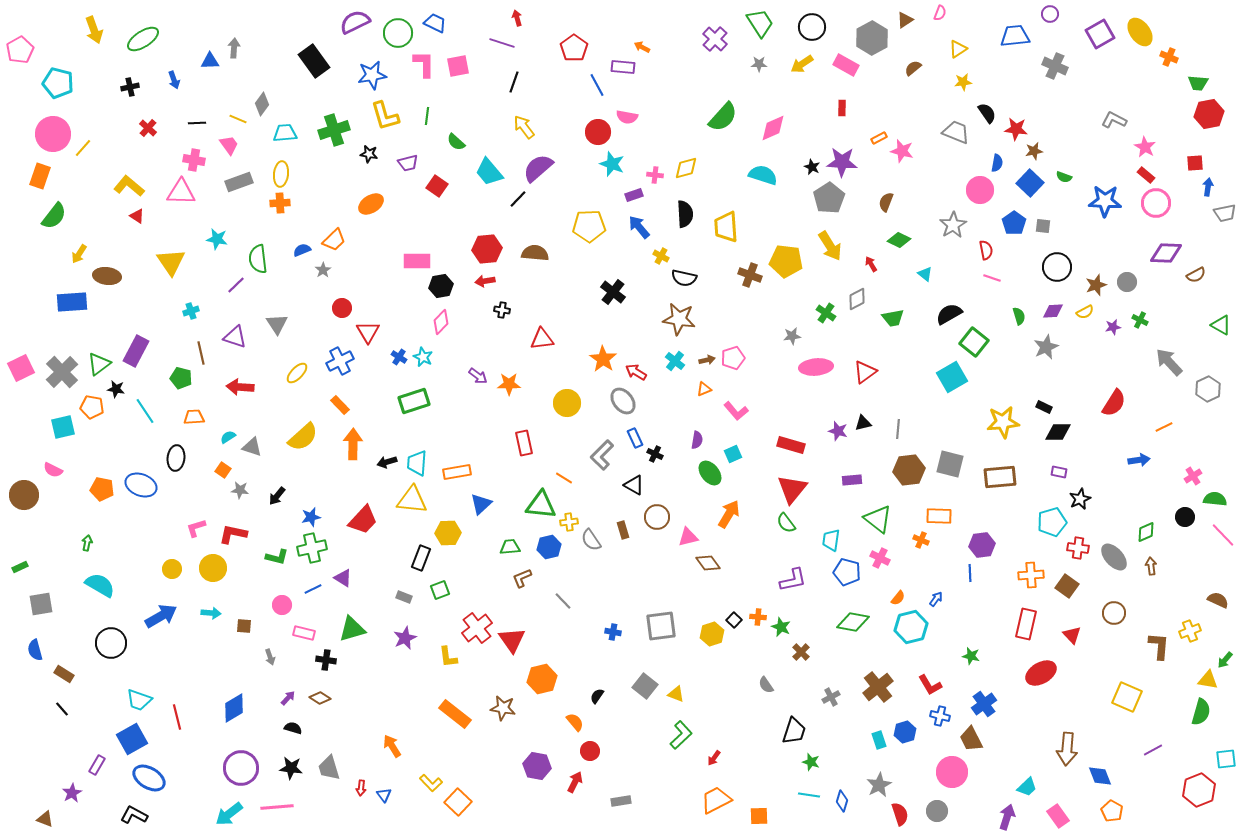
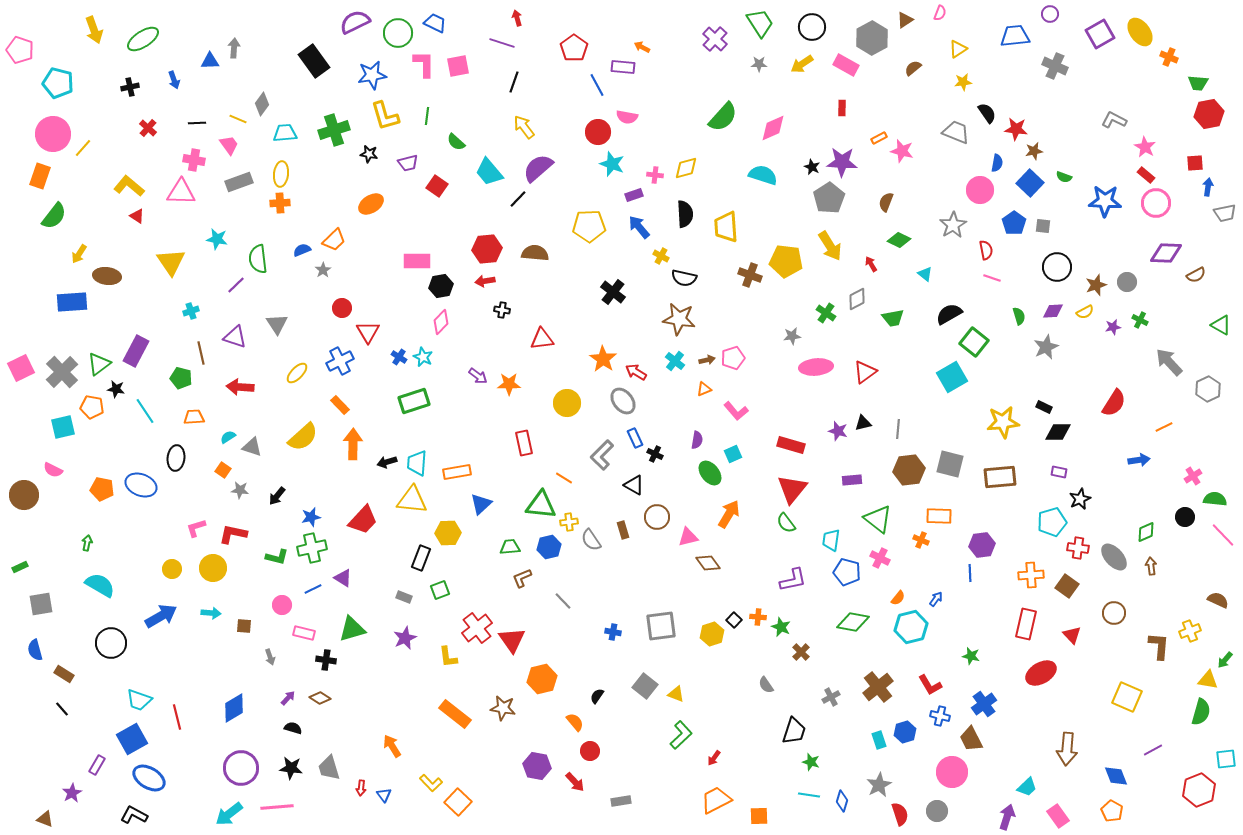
pink pentagon at (20, 50): rotated 24 degrees counterclockwise
blue diamond at (1100, 776): moved 16 px right
red arrow at (575, 782): rotated 110 degrees clockwise
